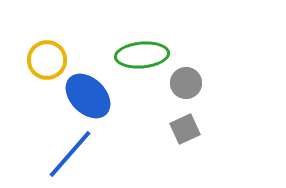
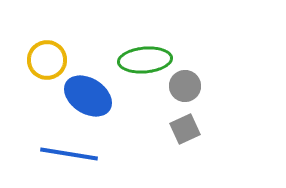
green ellipse: moved 3 px right, 5 px down
gray circle: moved 1 px left, 3 px down
blue ellipse: rotated 12 degrees counterclockwise
blue line: moved 1 px left; rotated 58 degrees clockwise
